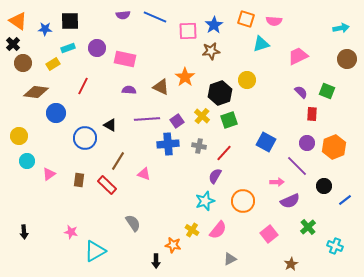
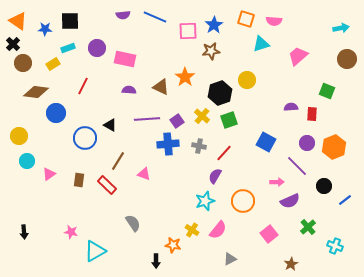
pink trapezoid at (298, 56): rotated 15 degrees counterclockwise
purple semicircle at (301, 92): moved 10 px left, 15 px down; rotated 48 degrees counterclockwise
